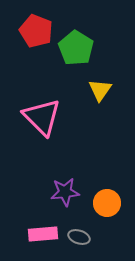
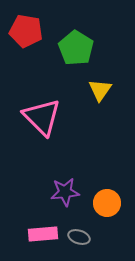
red pentagon: moved 10 px left; rotated 12 degrees counterclockwise
